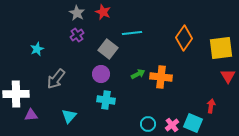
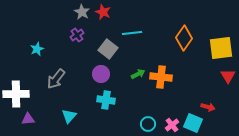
gray star: moved 5 px right, 1 px up
red arrow: moved 3 px left, 1 px down; rotated 96 degrees clockwise
purple triangle: moved 3 px left, 4 px down
